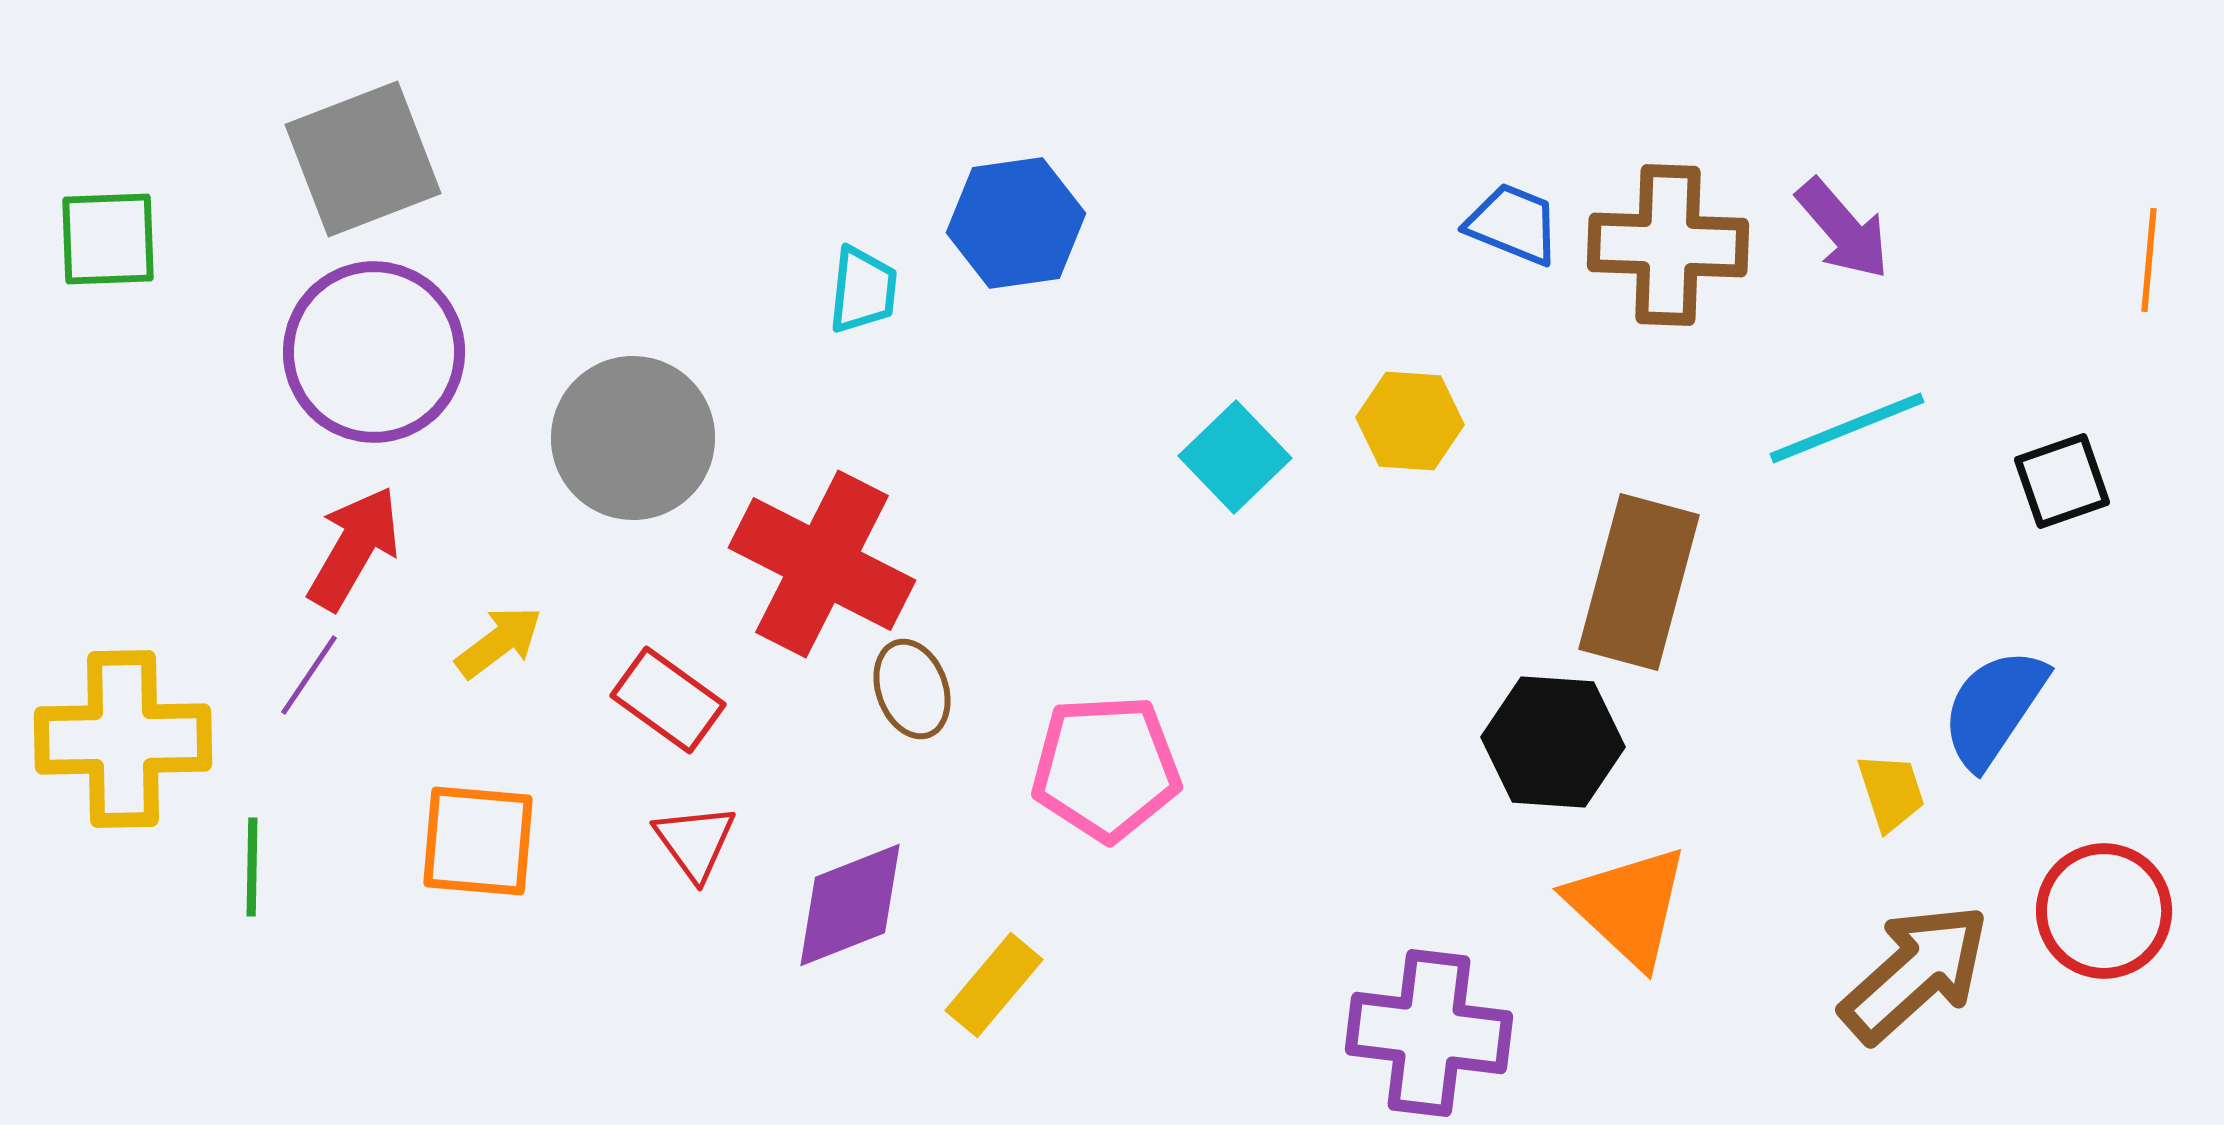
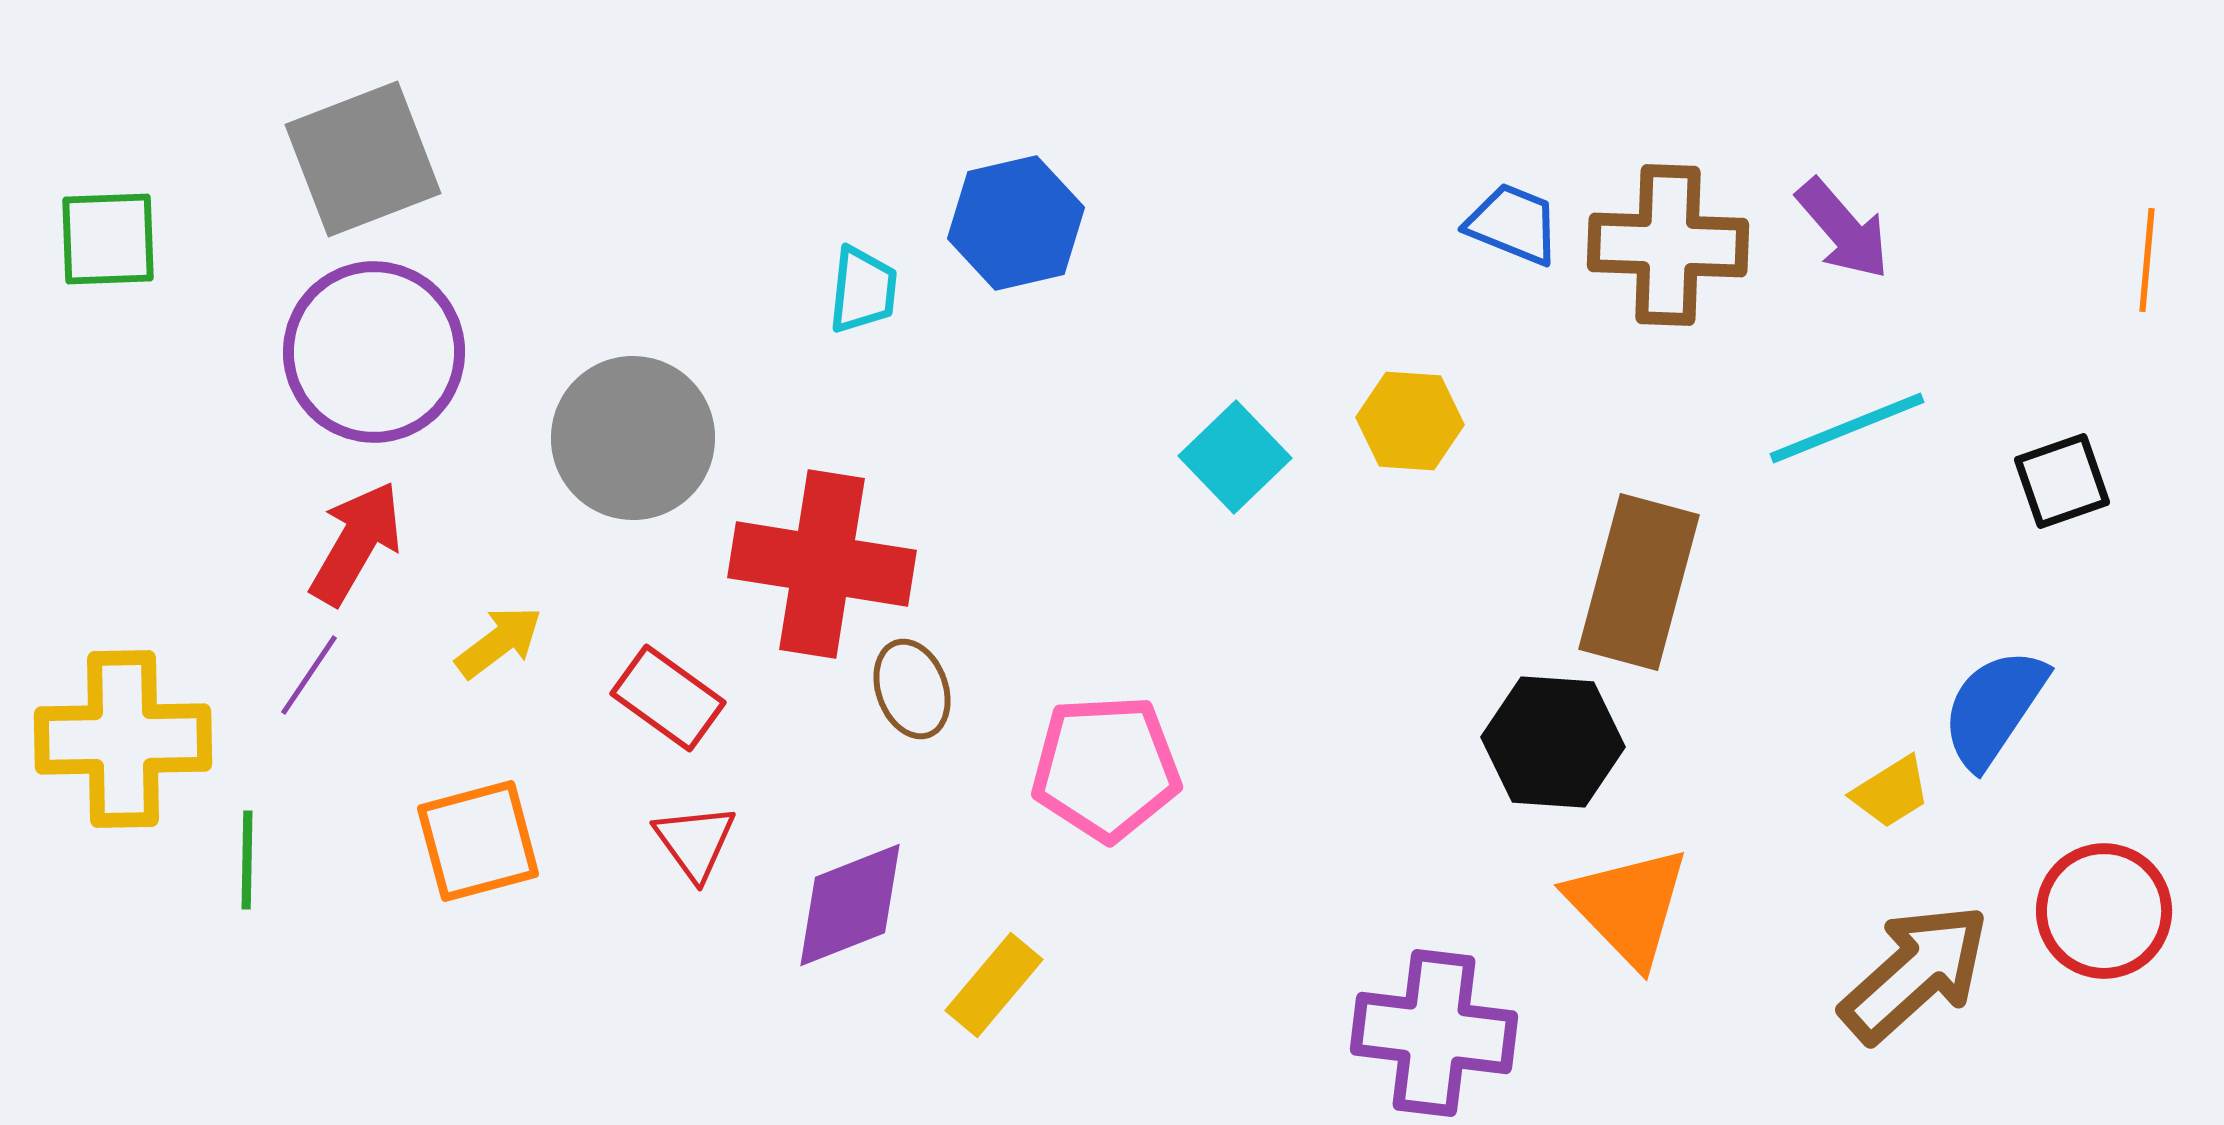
blue hexagon: rotated 5 degrees counterclockwise
orange line: moved 2 px left
red arrow: moved 2 px right, 5 px up
red cross: rotated 18 degrees counterclockwise
red rectangle: moved 2 px up
yellow trapezoid: rotated 76 degrees clockwise
orange square: rotated 20 degrees counterclockwise
green line: moved 5 px left, 7 px up
orange triangle: rotated 3 degrees clockwise
purple cross: moved 5 px right
